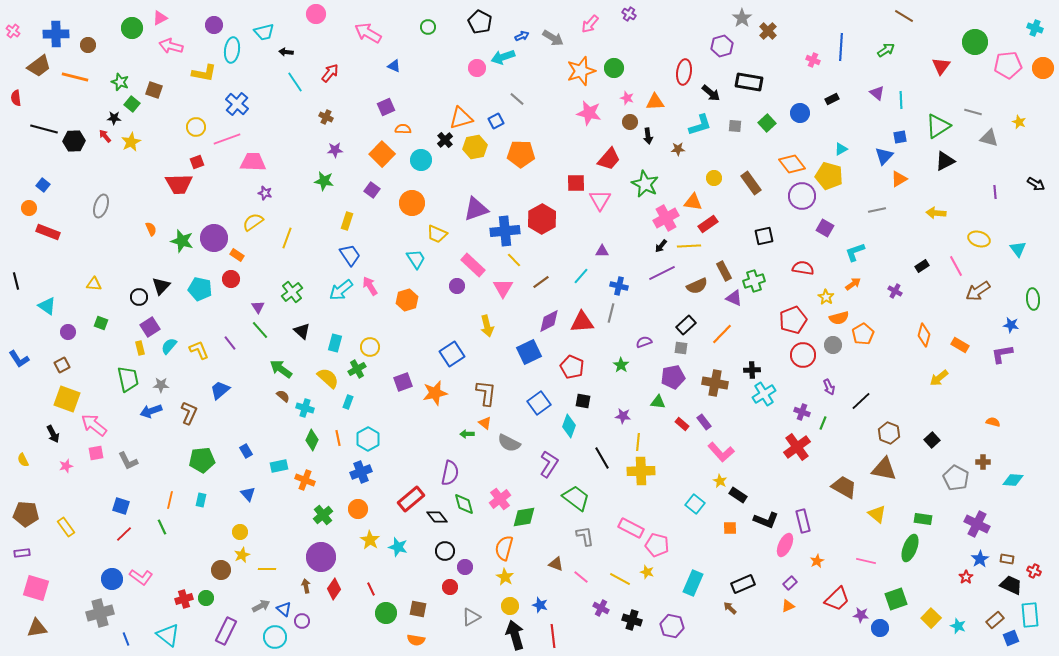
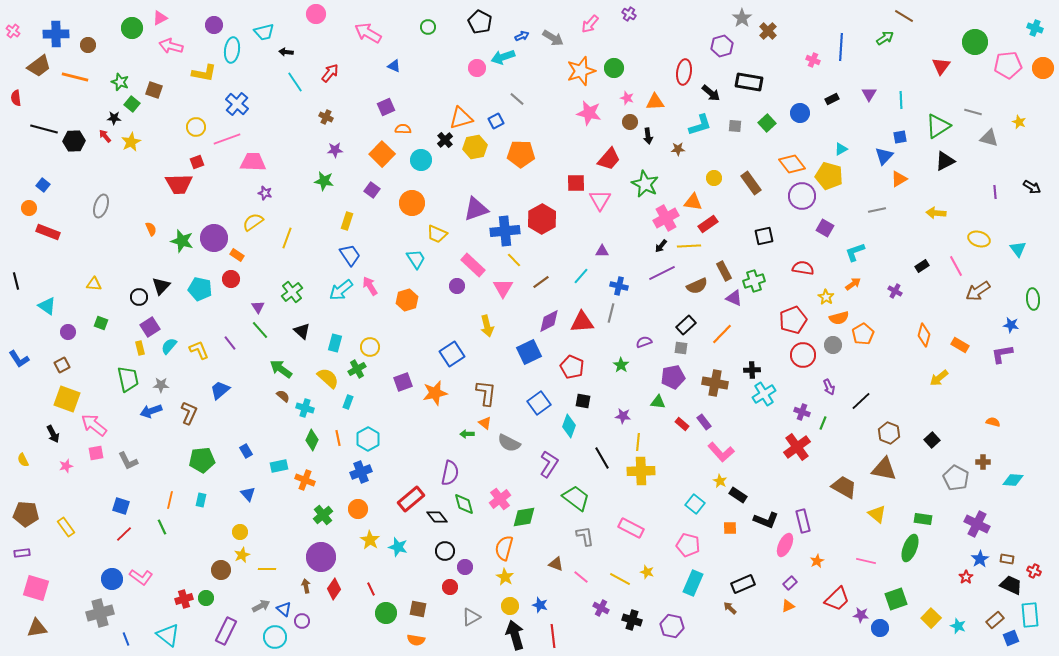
green arrow at (886, 50): moved 1 px left, 12 px up
purple triangle at (877, 93): moved 8 px left, 1 px down; rotated 21 degrees clockwise
black arrow at (1036, 184): moved 4 px left, 3 px down
pink pentagon at (657, 545): moved 31 px right
